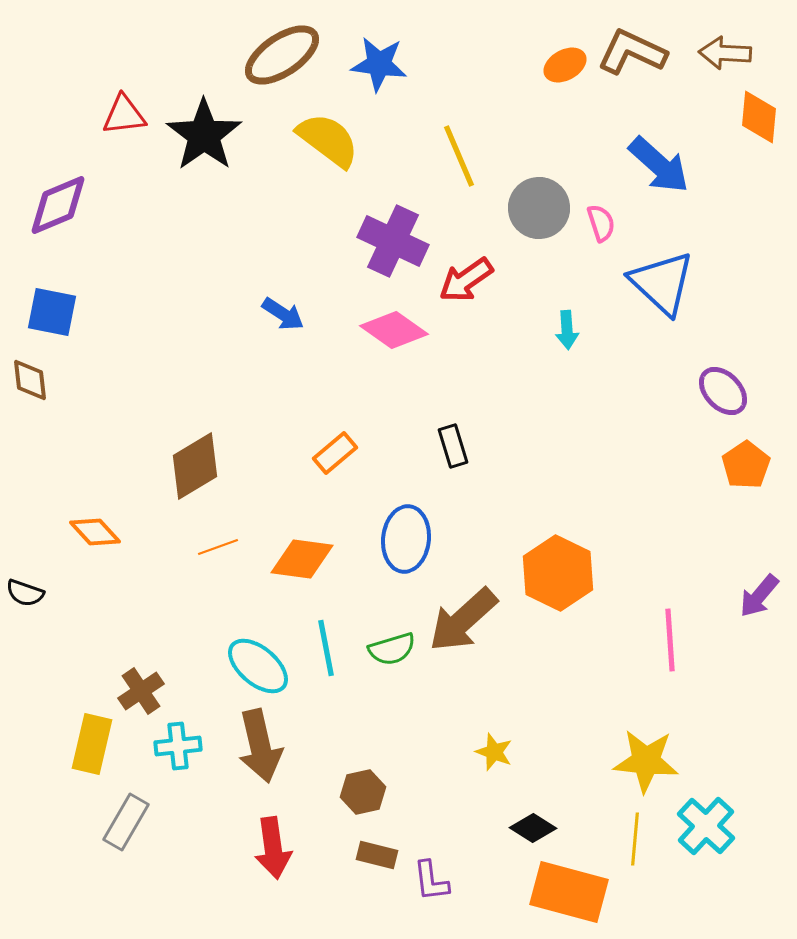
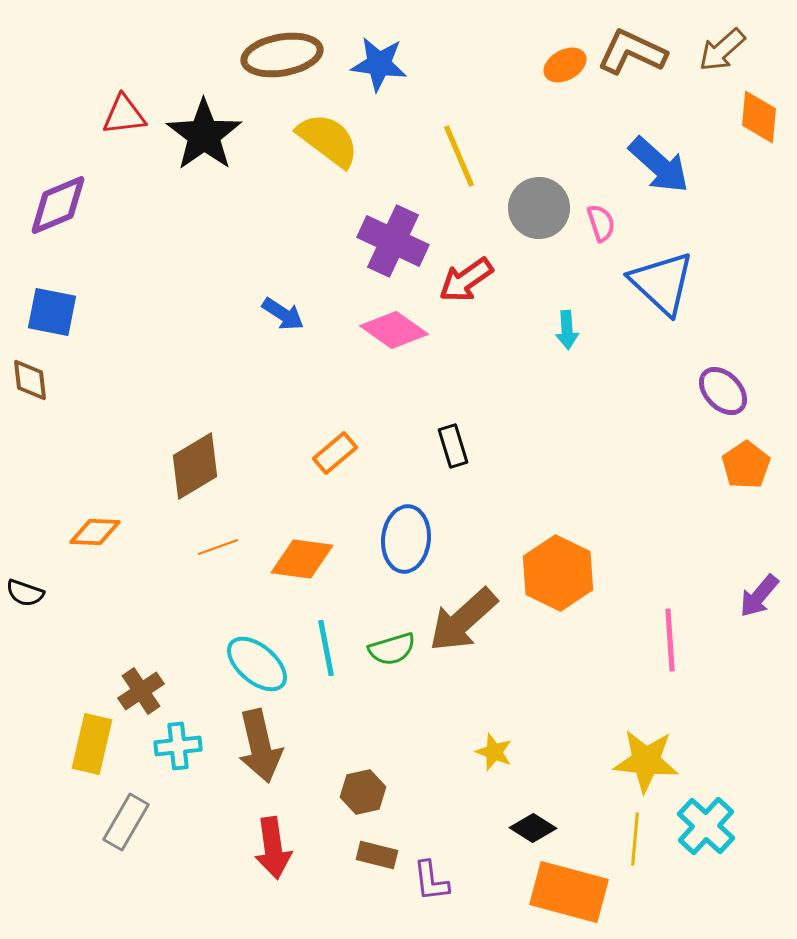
brown arrow at (725, 53): moved 3 px left, 3 px up; rotated 45 degrees counterclockwise
brown ellipse at (282, 55): rotated 24 degrees clockwise
orange diamond at (95, 532): rotated 45 degrees counterclockwise
cyan ellipse at (258, 666): moved 1 px left, 2 px up
